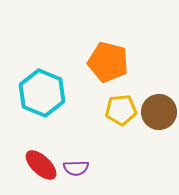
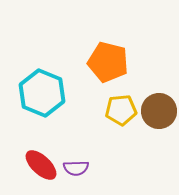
brown circle: moved 1 px up
